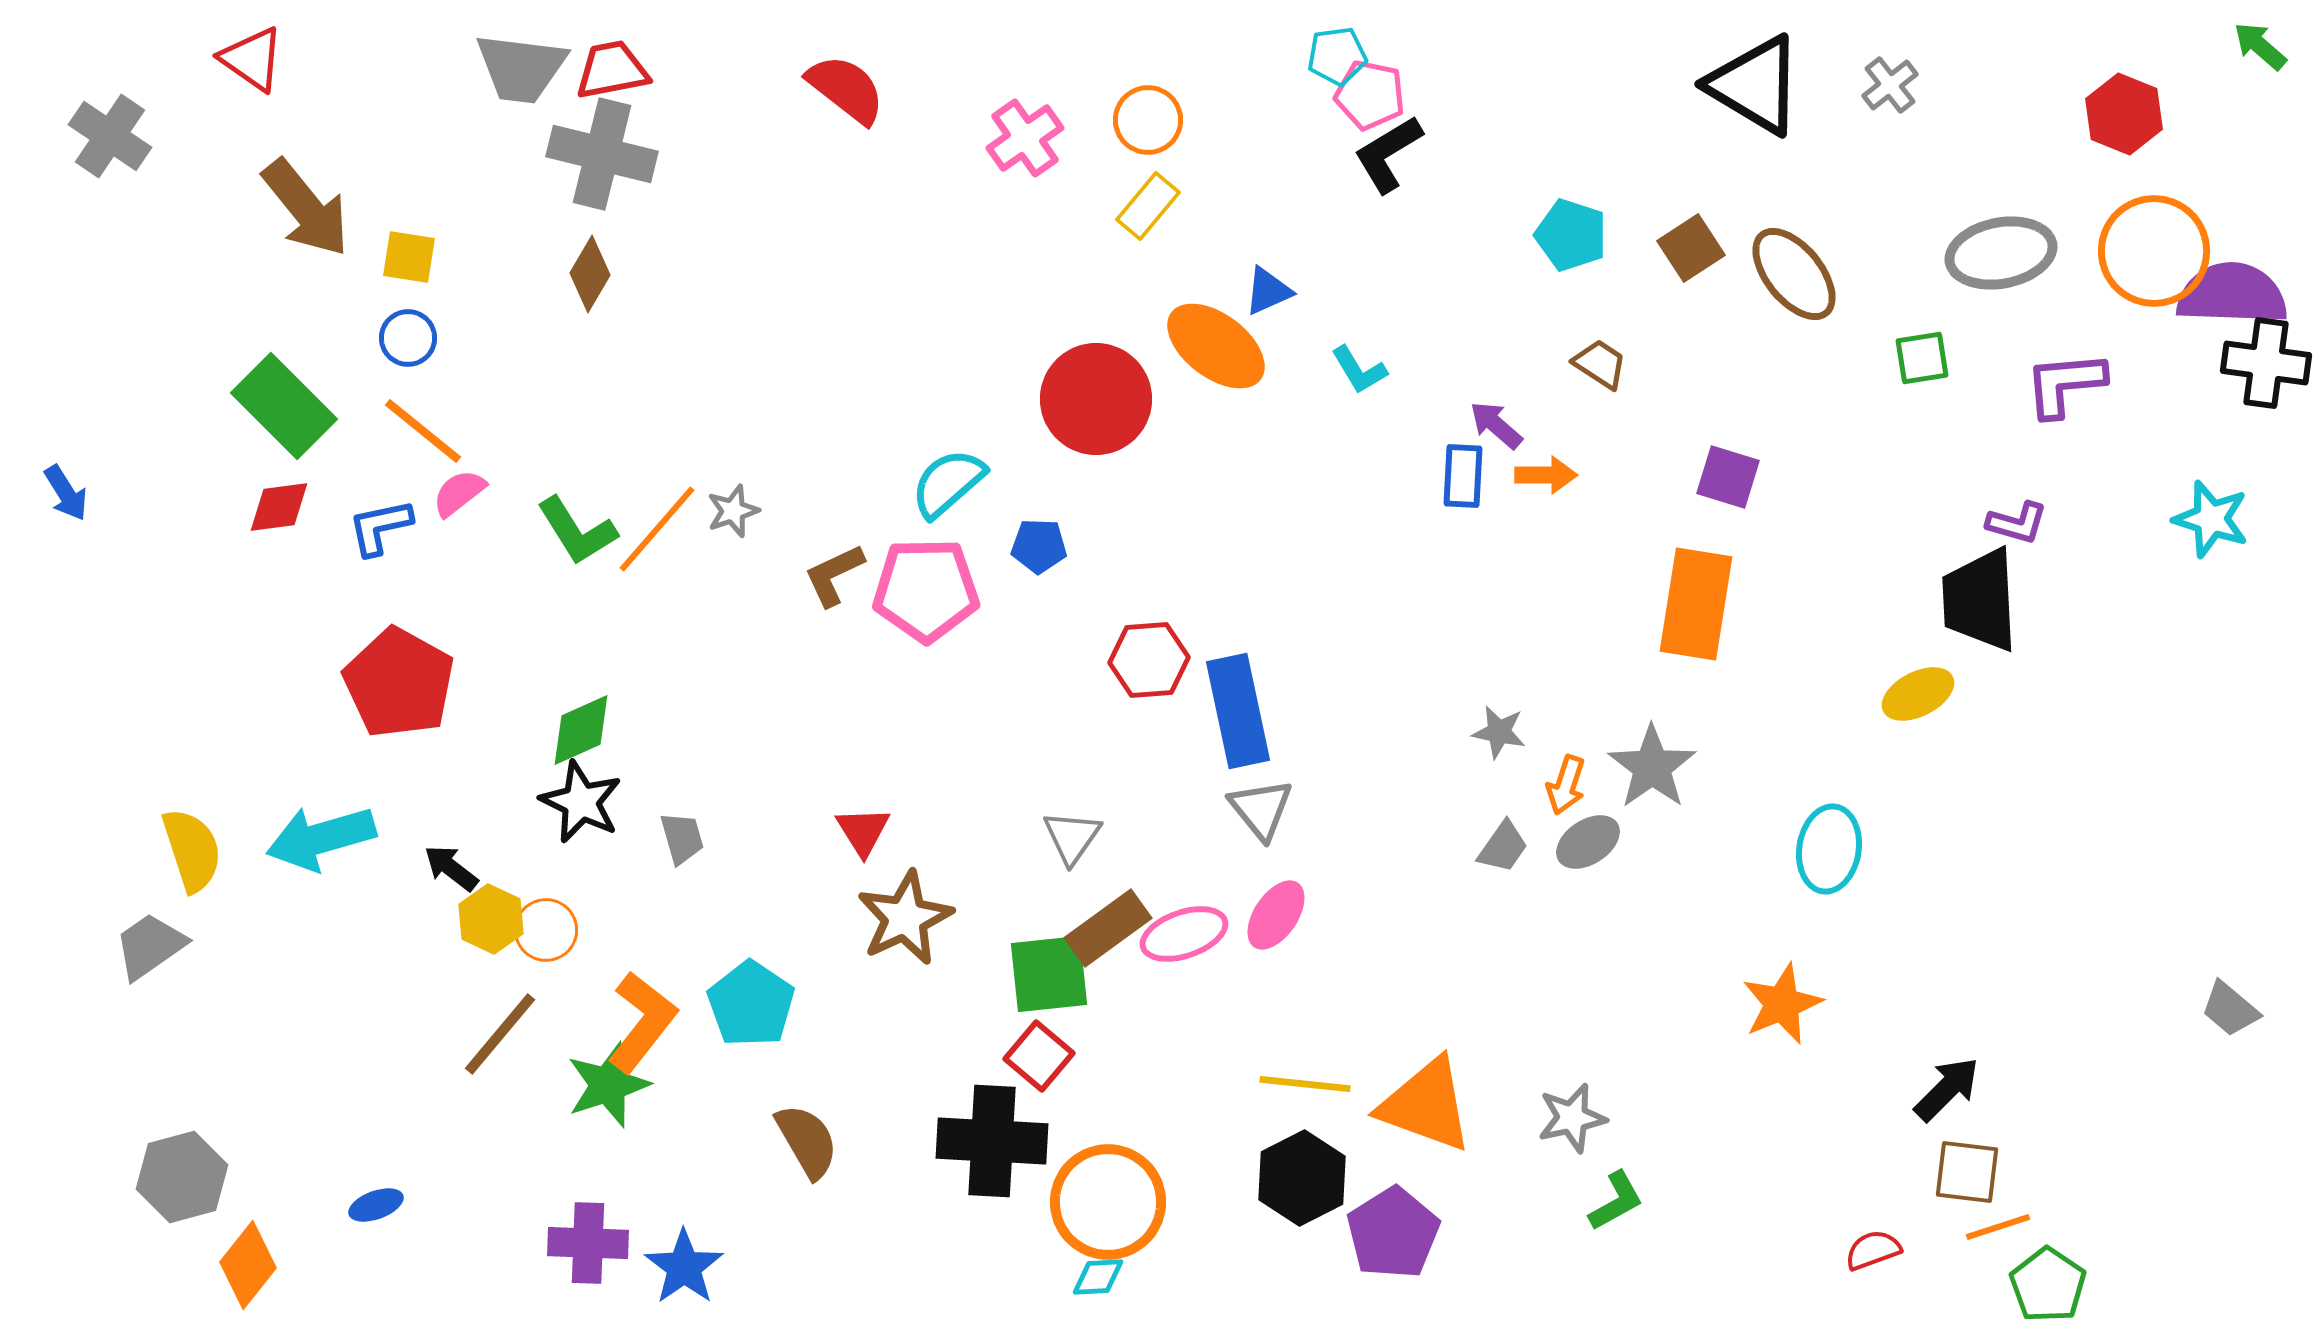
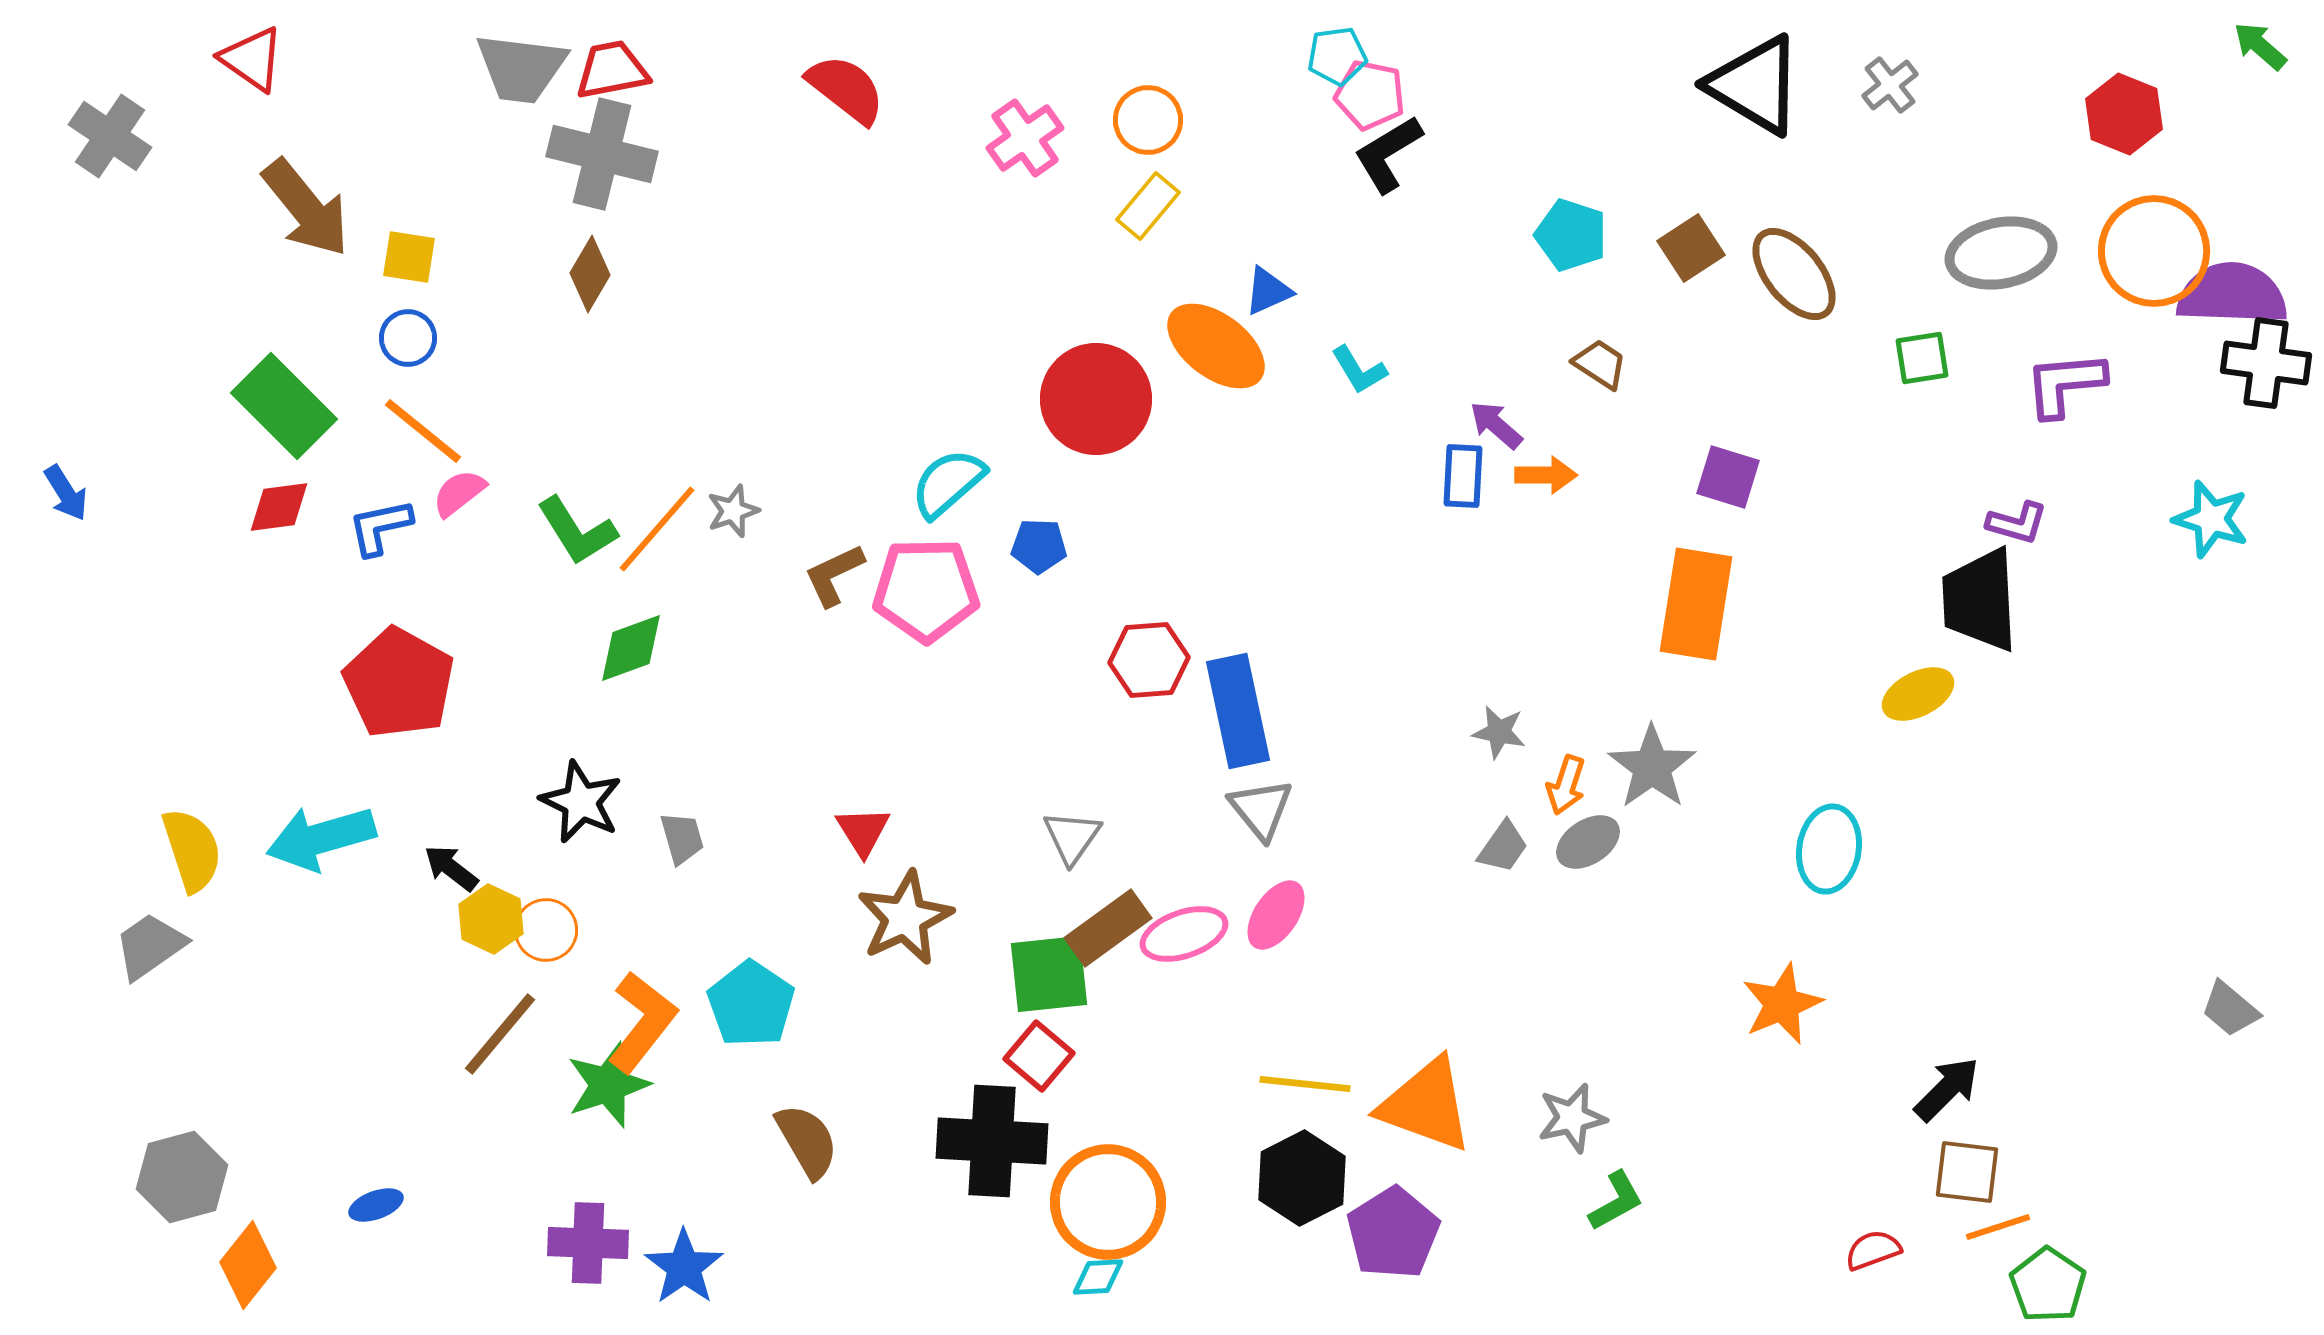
green diamond at (581, 730): moved 50 px right, 82 px up; rotated 4 degrees clockwise
